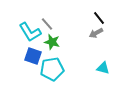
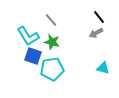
black line: moved 1 px up
gray line: moved 4 px right, 4 px up
cyan L-shape: moved 2 px left, 4 px down
